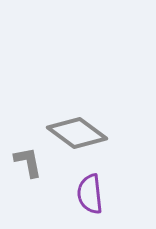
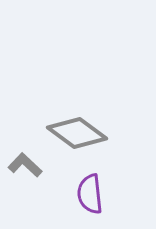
gray L-shape: moved 3 px left, 3 px down; rotated 36 degrees counterclockwise
